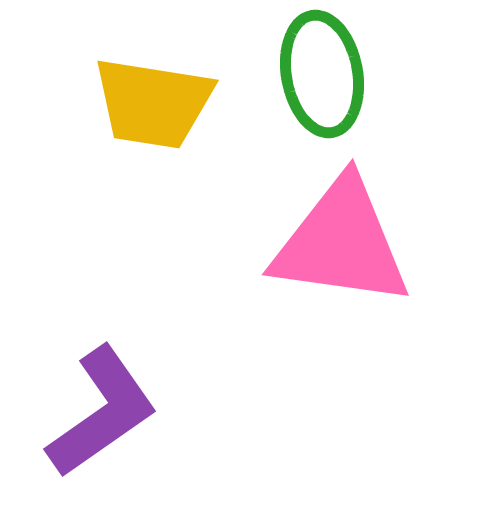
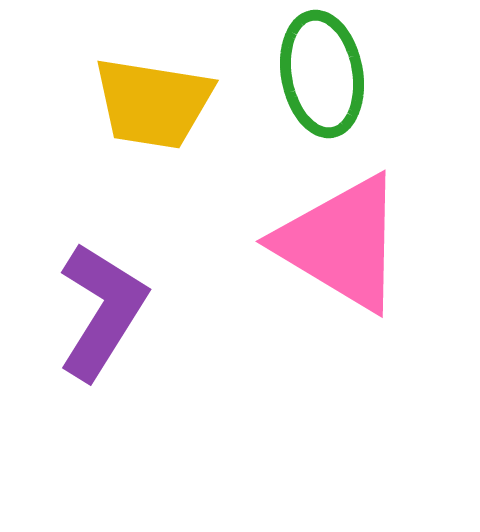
pink triangle: rotated 23 degrees clockwise
purple L-shape: moved 101 px up; rotated 23 degrees counterclockwise
